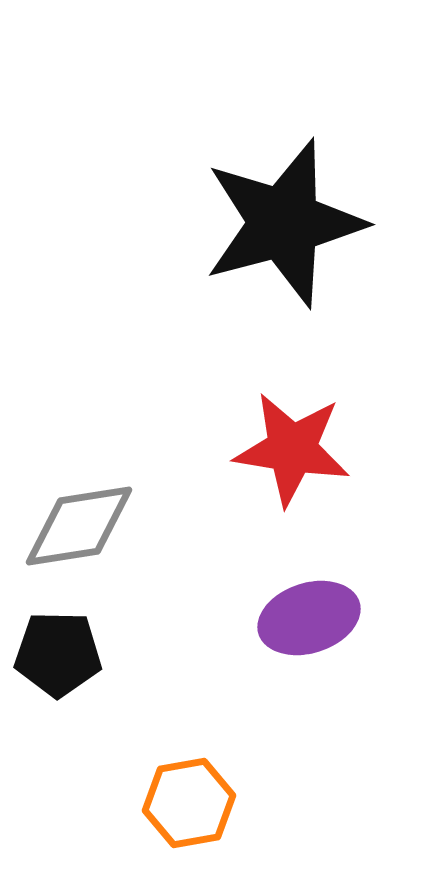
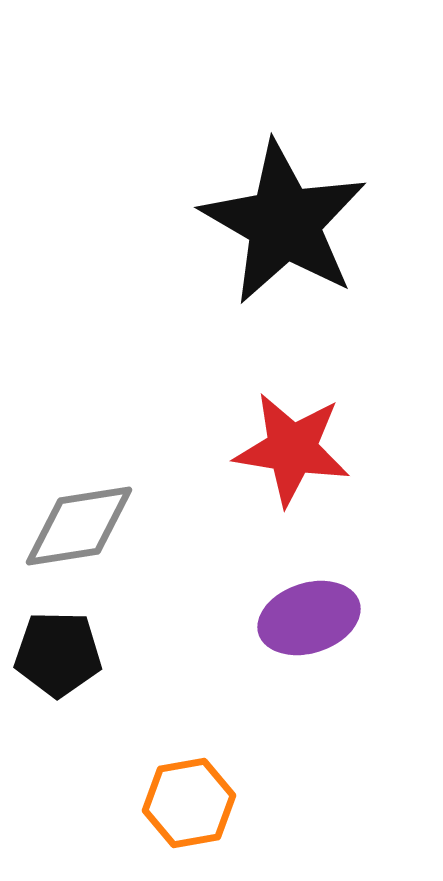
black star: rotated 27 degrees counterclockwise
